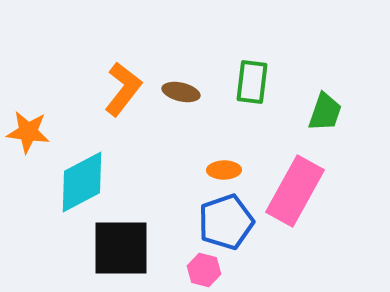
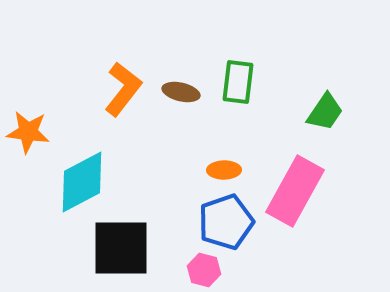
green rectangle: moved 14 px left
green trapezoid: rotated 15 degrees clockwise
